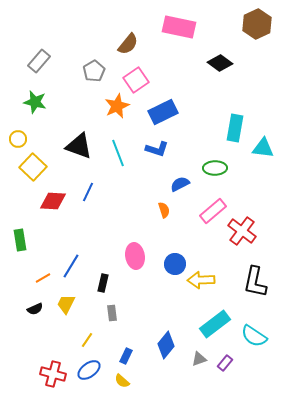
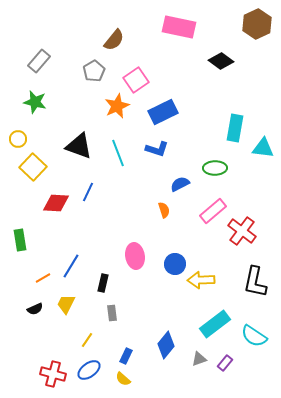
brown semicircle at (128, 44): moved 14 px left, 4 px up
black diamond at (220, 63): moved 1 px right, 2 px up
red diamond at (53, 201): moved 3 px right, 2 px down
yellow semicircle at (122, 381): moved 1 px right, 2 px up
